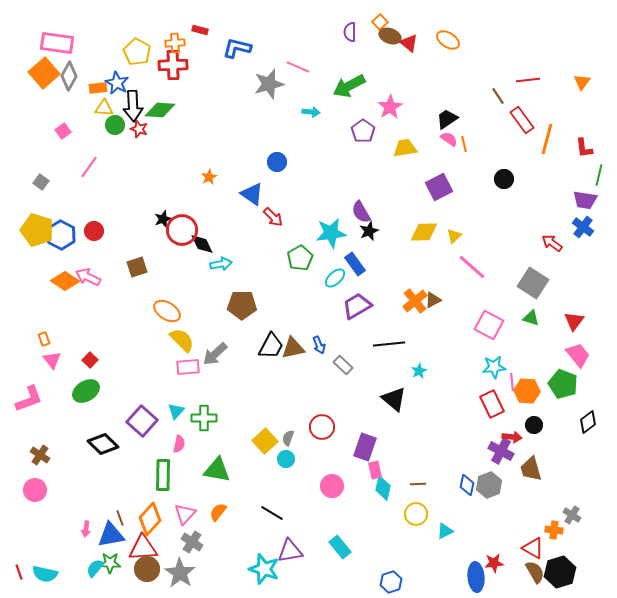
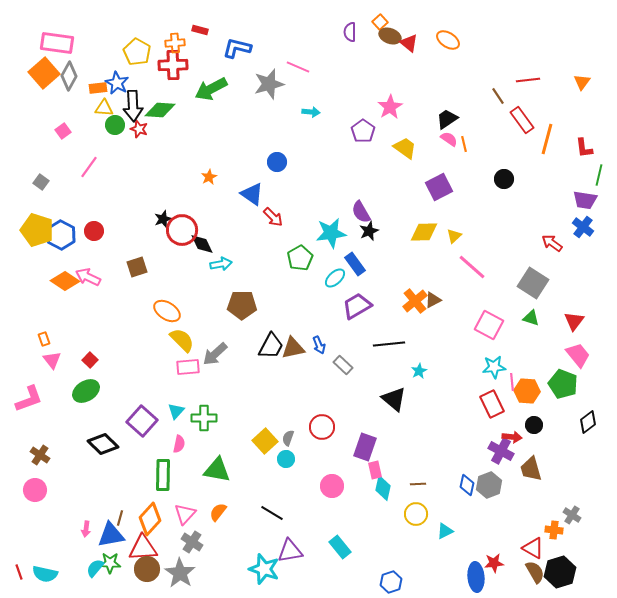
green arrow at (349, 86): moved 138 px left, 3 px down
yellow trapezoid at (405, 148): rotated 45 degrees clockwise
brown line at (120, 518): rotated 35 degrees clockwise
